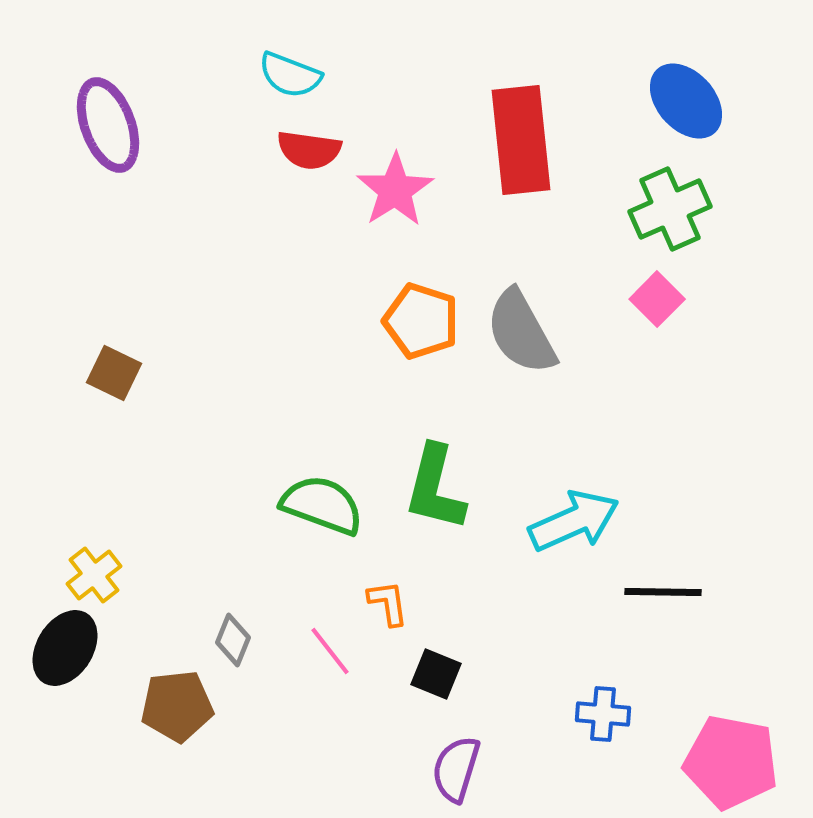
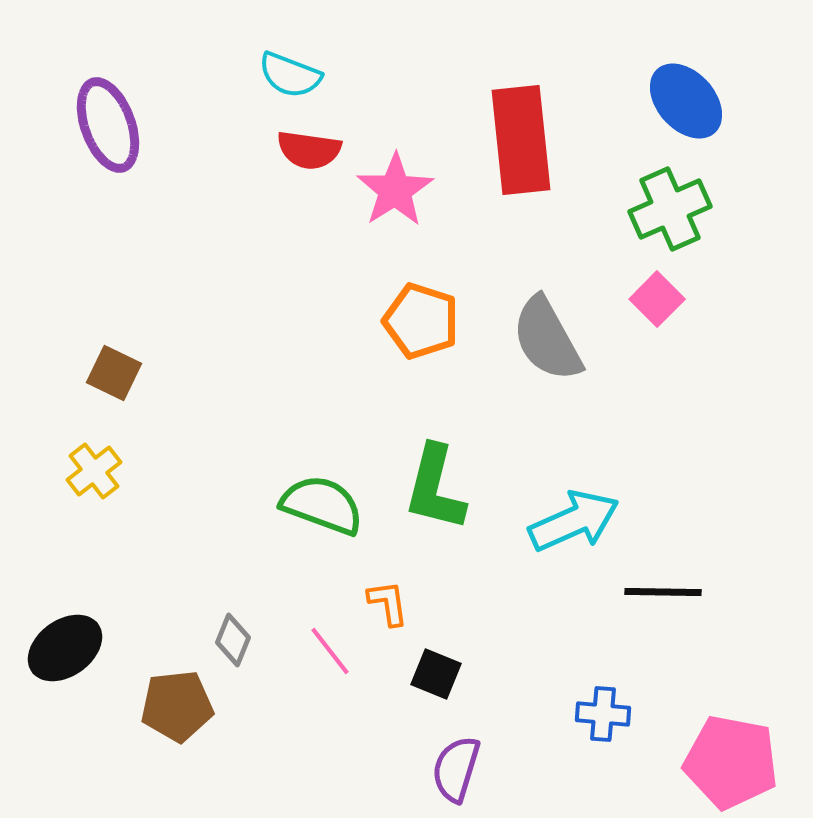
gray semicircle: moved 26 px right, 7 px down
yellow cross: moved 104 px up
black ellipse: rotated 22 degrees clockwise
